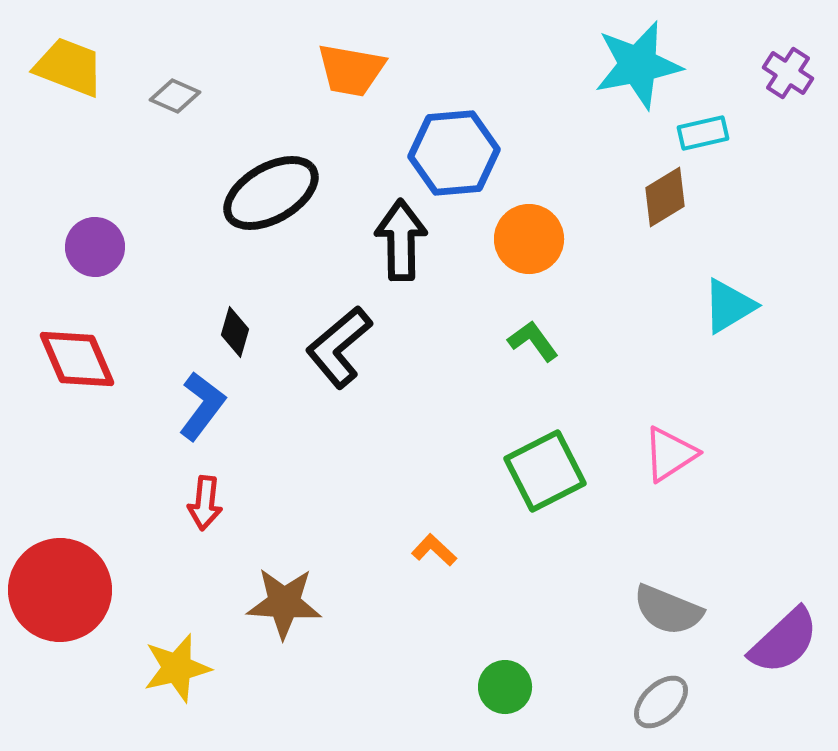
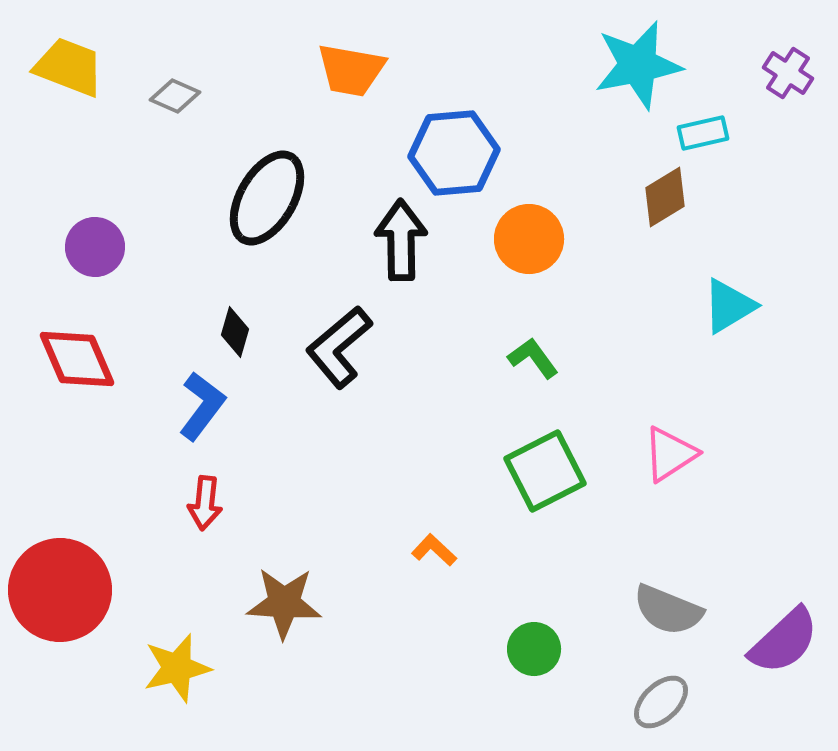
black ellipse: moved 4 px left, 5 px down; rotated 30 degrees counterclockwise
green L-shape: moved 17 px down
green circle: moved 29 px right, 38 px up
